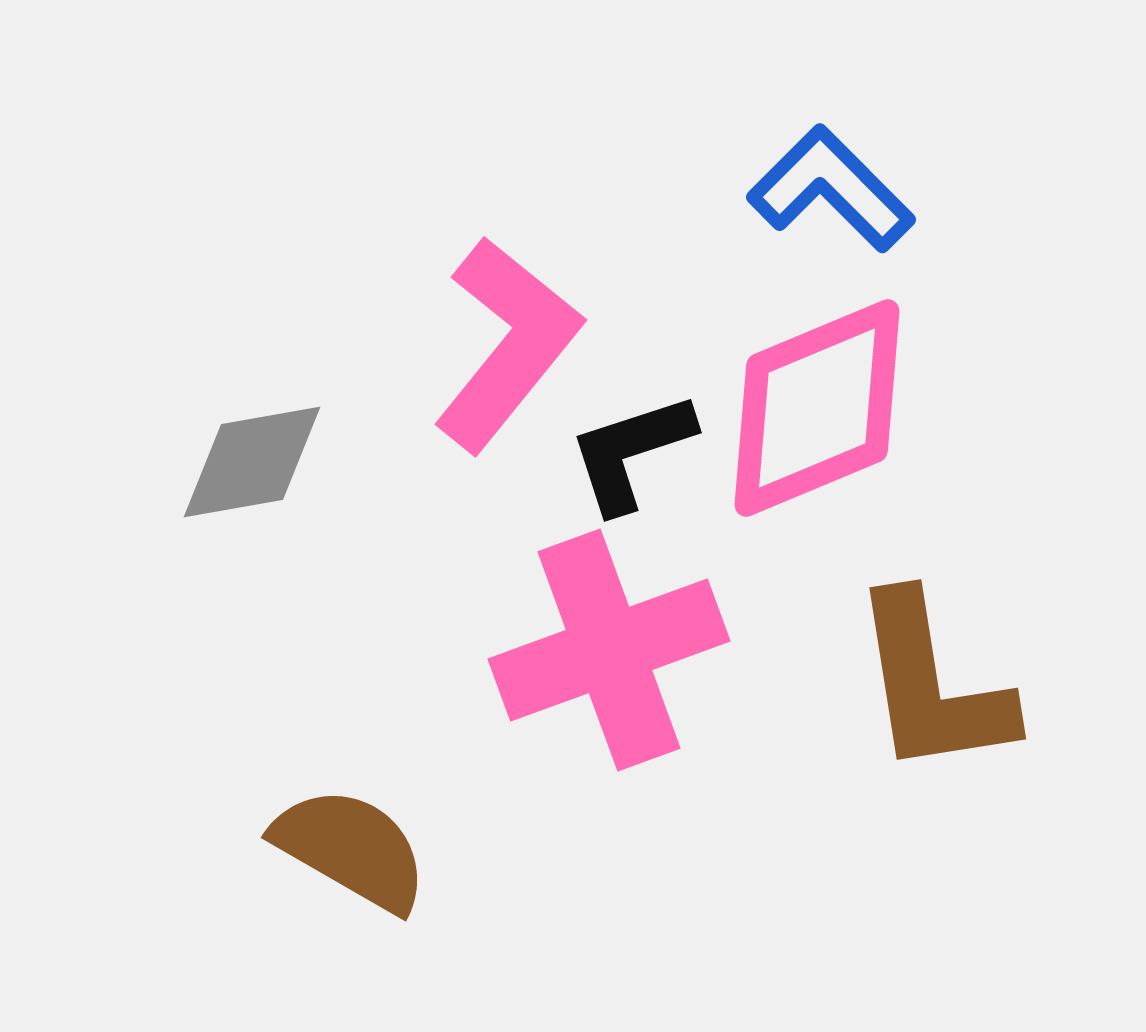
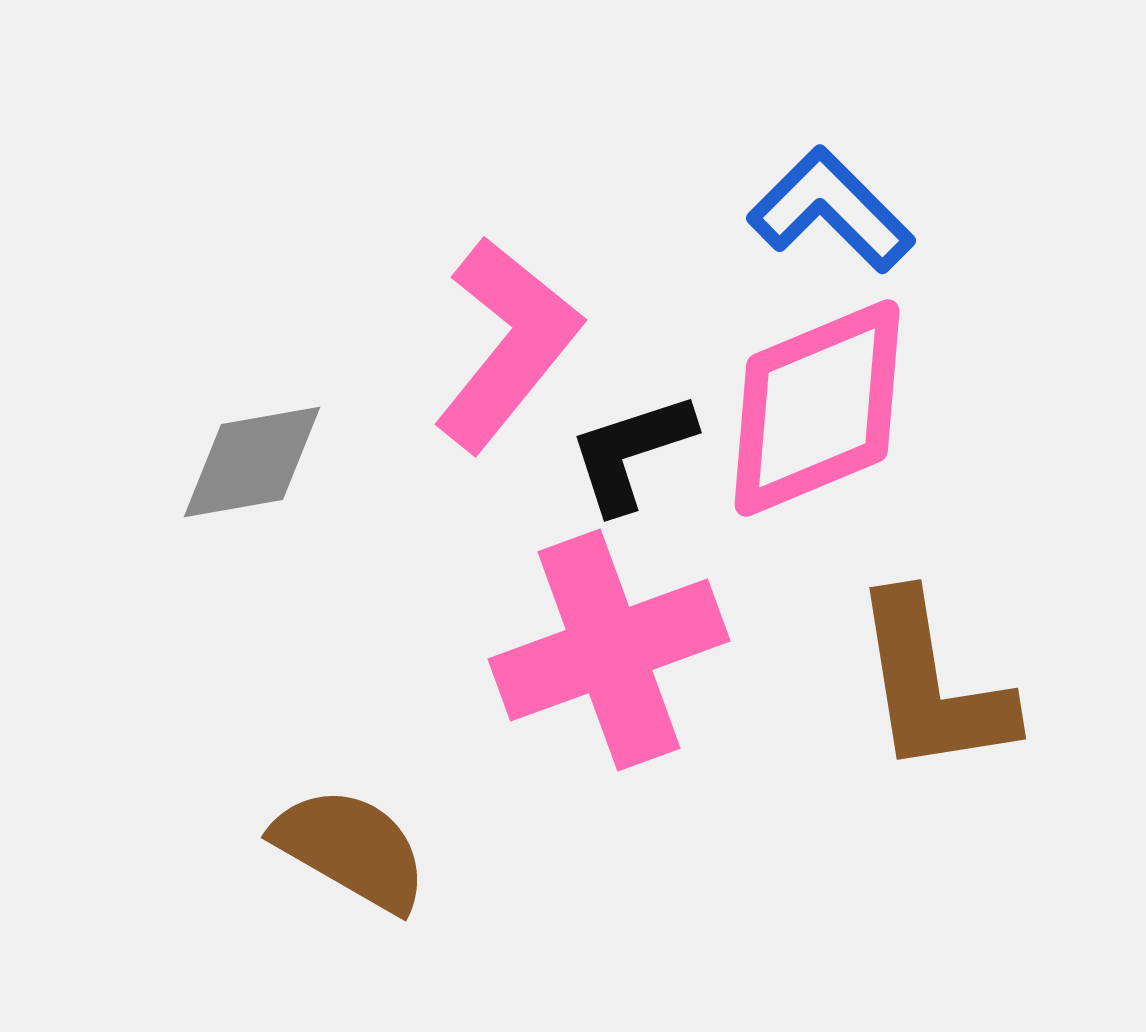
blue L-shape: moved 21 px down
